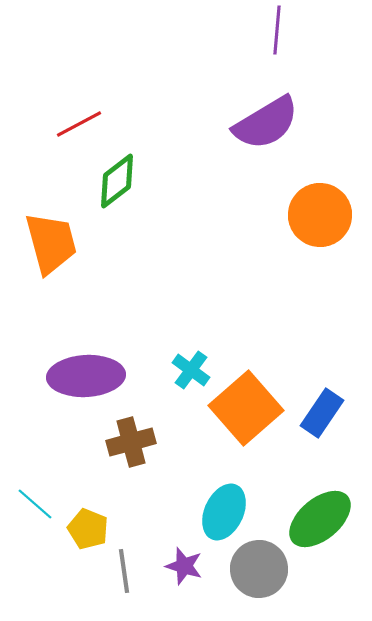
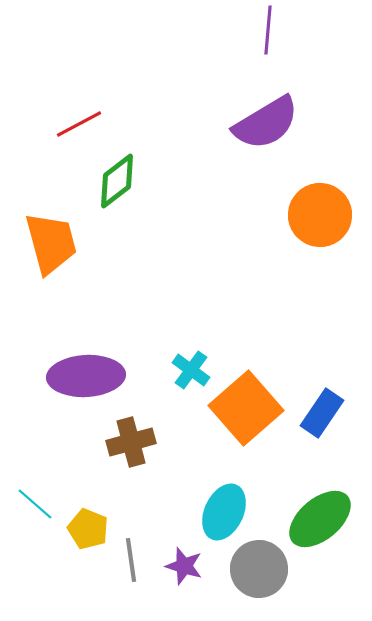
purple line: moved 9 px left
gray line: moved 7 px right, 11 px up
